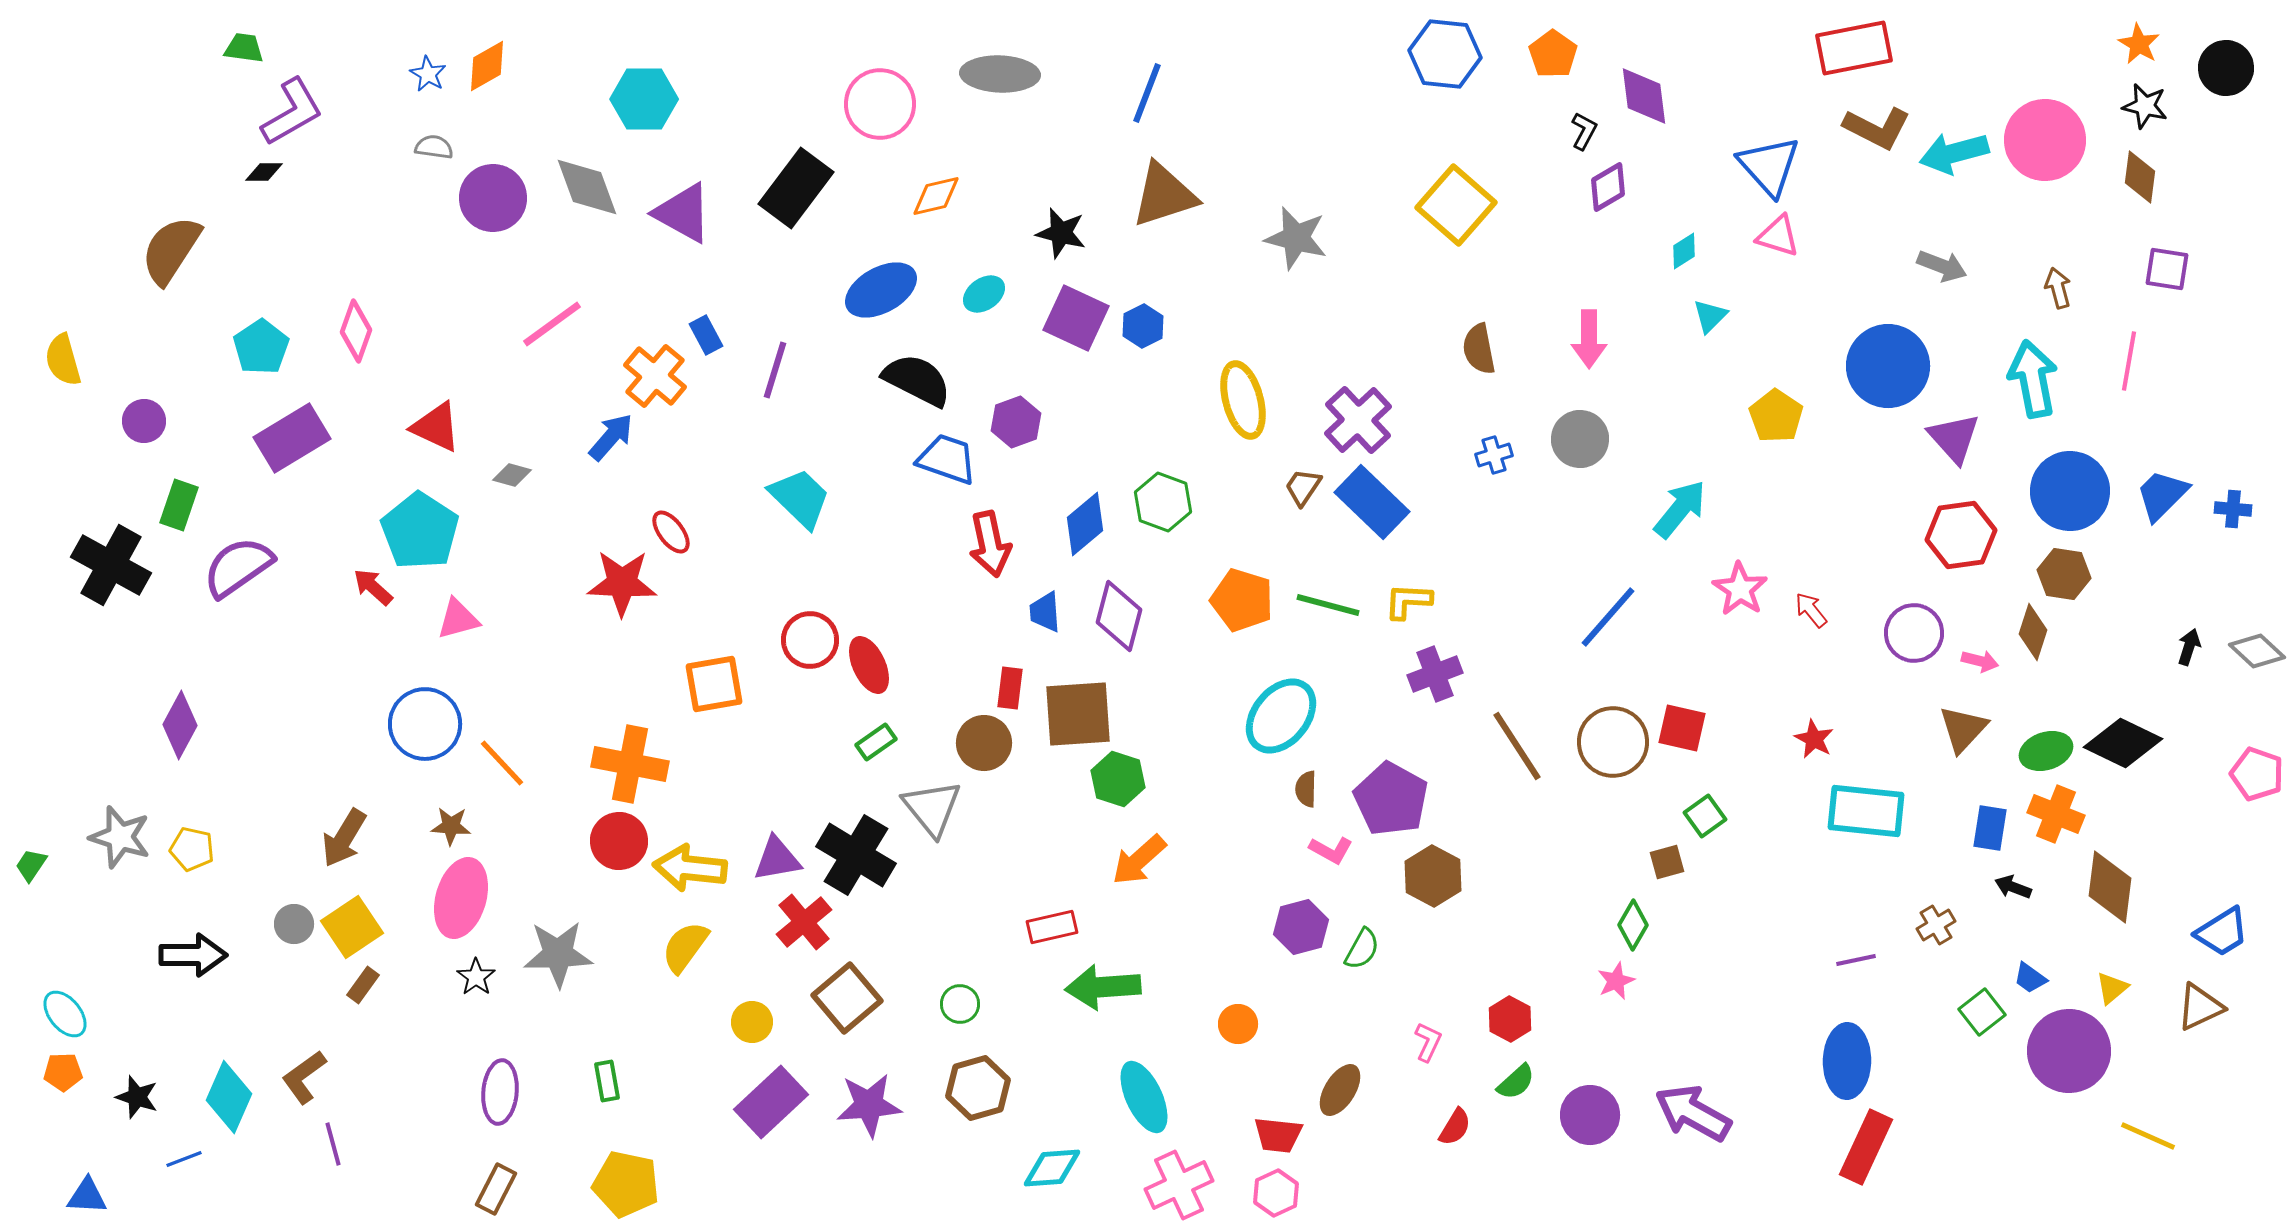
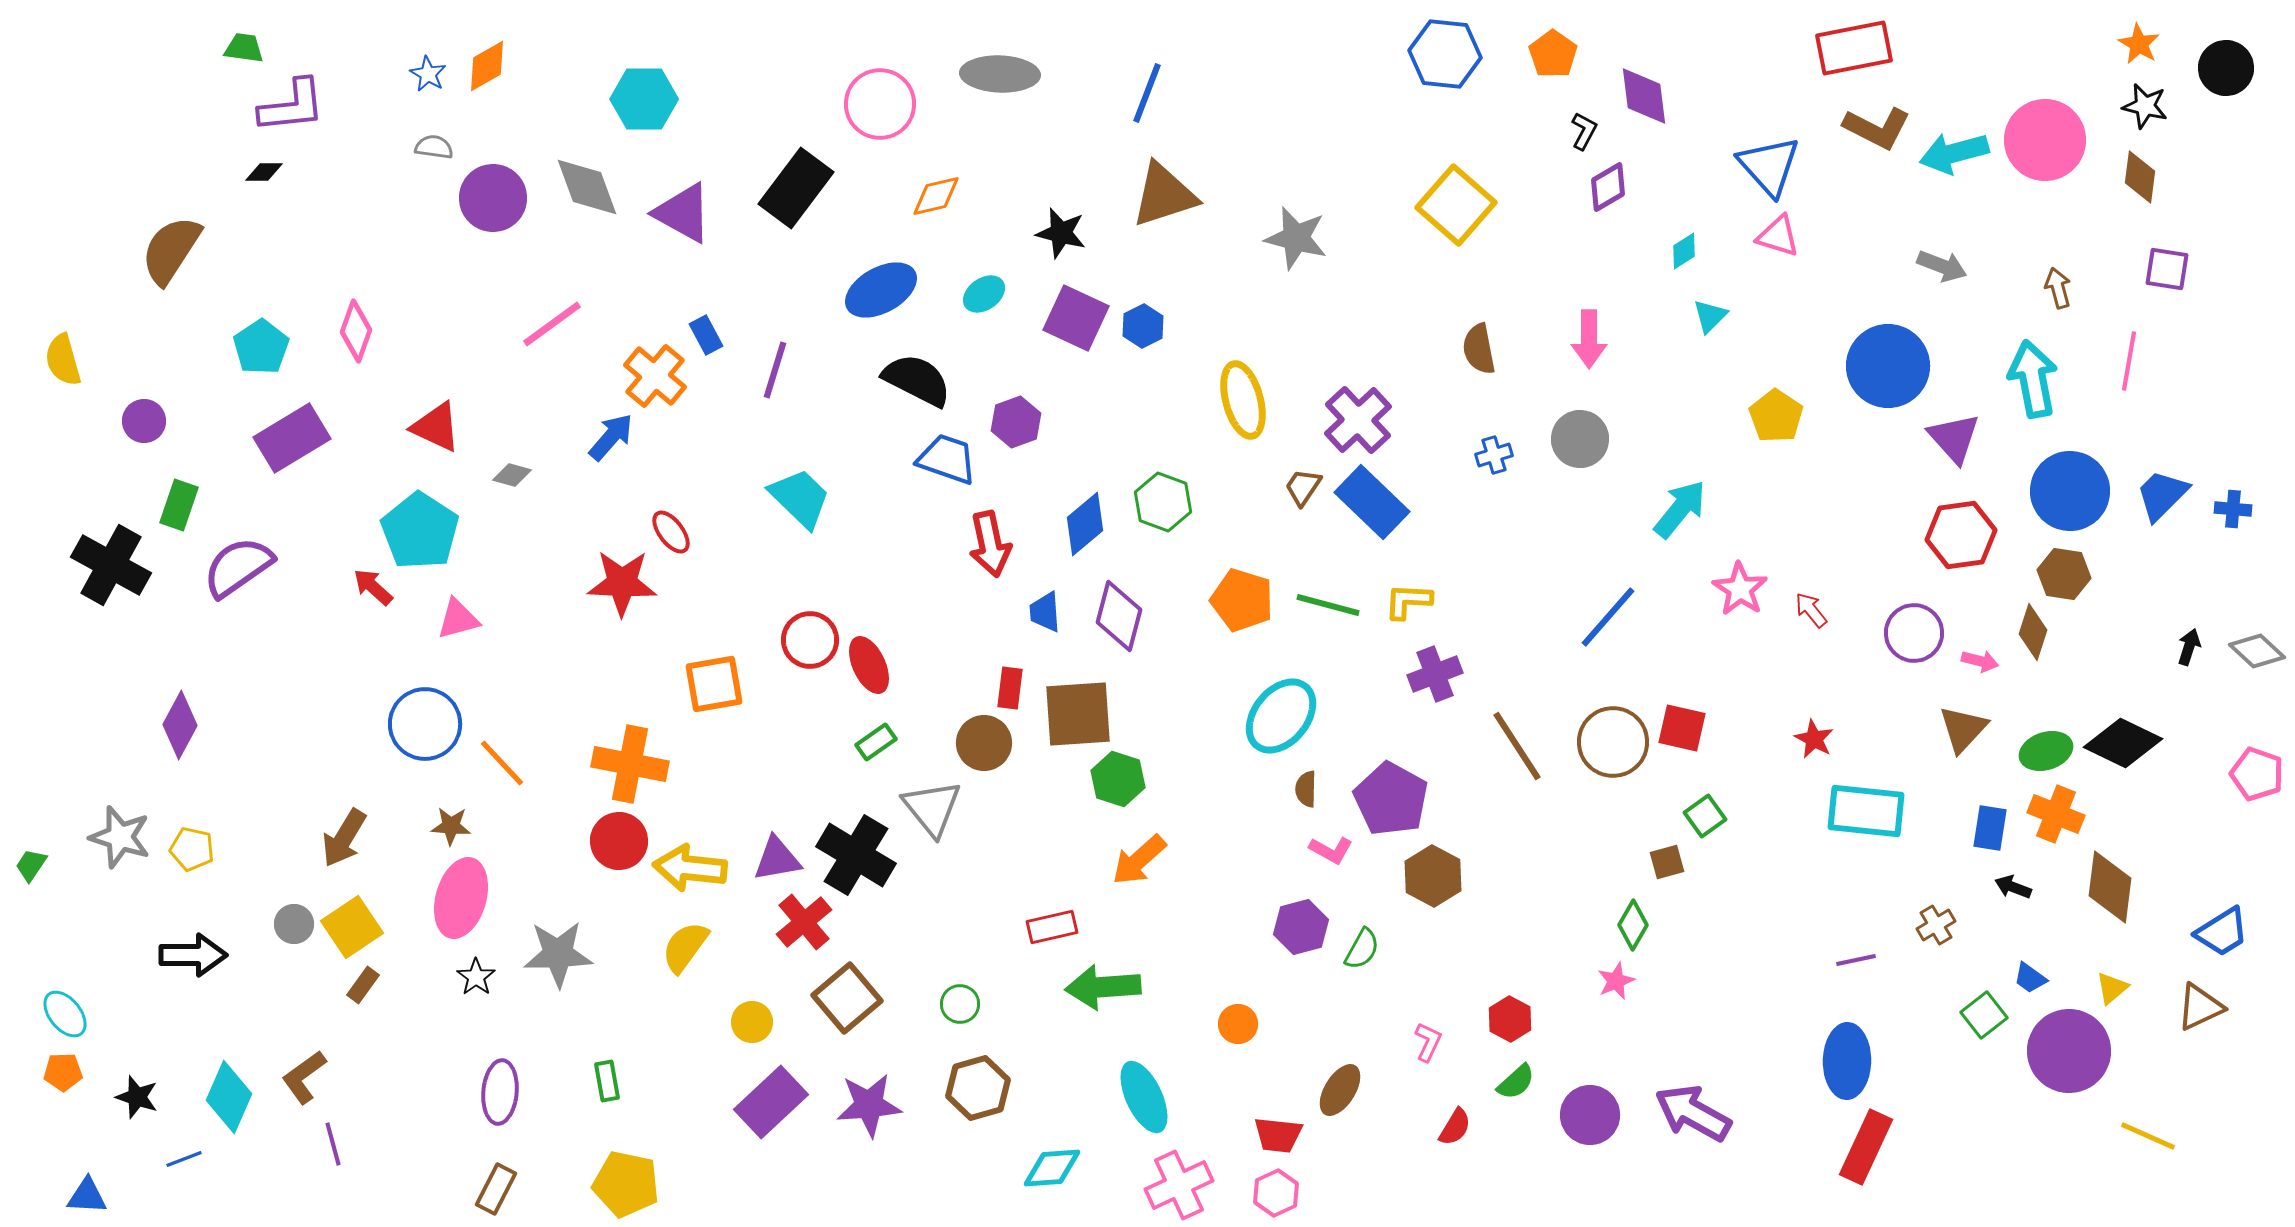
purple L-shape at (292, 112): moved 6 px up; rotated 24 degrees clockwise
green square at (1982, 1012): moved 2 px right, 3 px down
